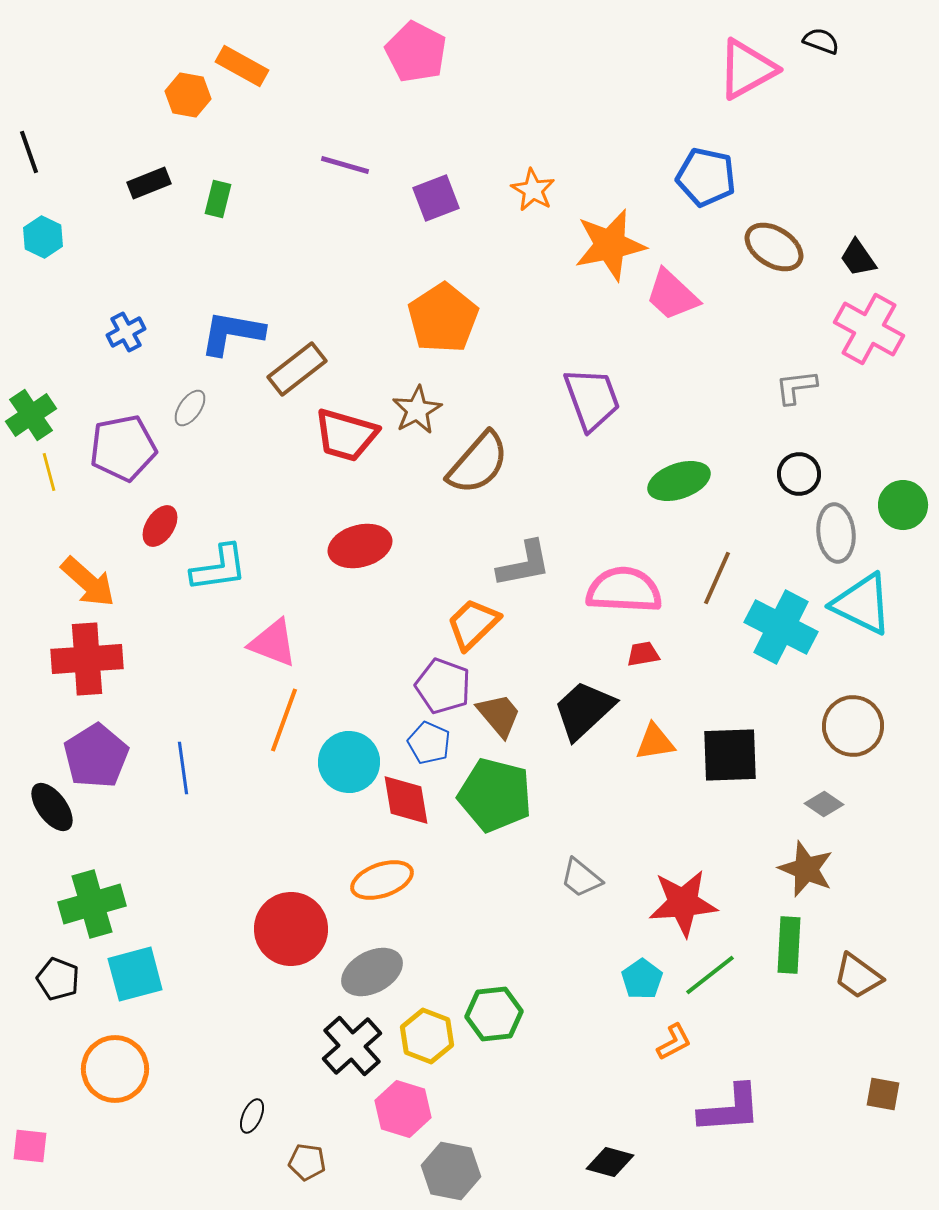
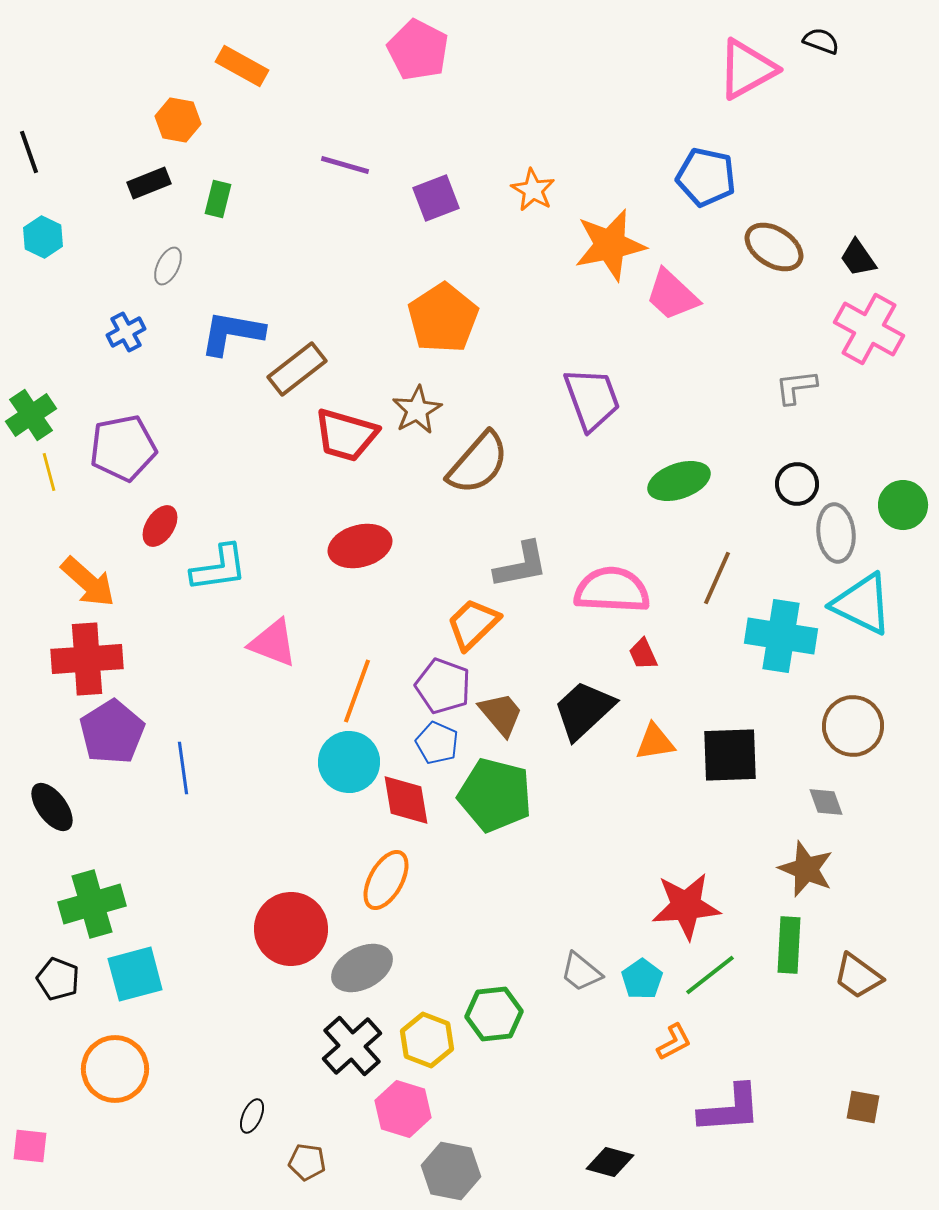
pink pentagon at (416, 52): moved 2 px right, 2 px up
orange hexagon at (188, 95): moved 10 px left, 25 px down
gray ellipse at (190, 408): moved 22 px left, 142 px up; rotated 9 degrees counterclockwise
black circle at (799, 474): moved 2 px left, 10 px down
gray L-shape at (524, 564): moved 3 px left, 1 px down
pink semicircle at (624, 590): moved 12 px left
cyan cross at (781, 627): moved 9 px down; rotated 18 degrees counterclockwise
red trapezoid at (643, 654): rotated 104 degrees counterclockwise
brown trapezoid at (499, 715): moved 2 px right, 1 px up
orange line at (284, 720): moved 73 px right, 29 px up
blue pentagon at (429, 743): moved 8 px right
purple pentagon at (96, 756): moved 16 px right, 24 px up
gray diamond at (824, 804): moved 2 px right, 2 px up; rotated 36 degrees clockwise
gray trapezoid at (581, 878): moved 94 px down
orange ellipse at (382, 880): moved 4 px right; rotated 42 degrees counterclockwise
red star at (683, 903): moved 3 px right, 3 px down
gray ellipse at (372, 972): moved 10 px left, 4 px up
yellow hexagon at (427, 1036): moved 4 px down
brown square at (883, 1094): moved 20 px left, 13 px down
